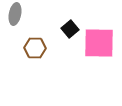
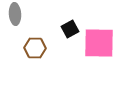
gray ellipse: rotated 15 degrees counterclockwise
black square: rotated 12 degrees clockwise
